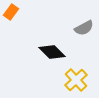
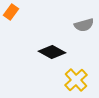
gray semicircle: moved 3 px up; rotated 12 degrees clockwise
black diamond: rotated 16 degrees counterclockwise
